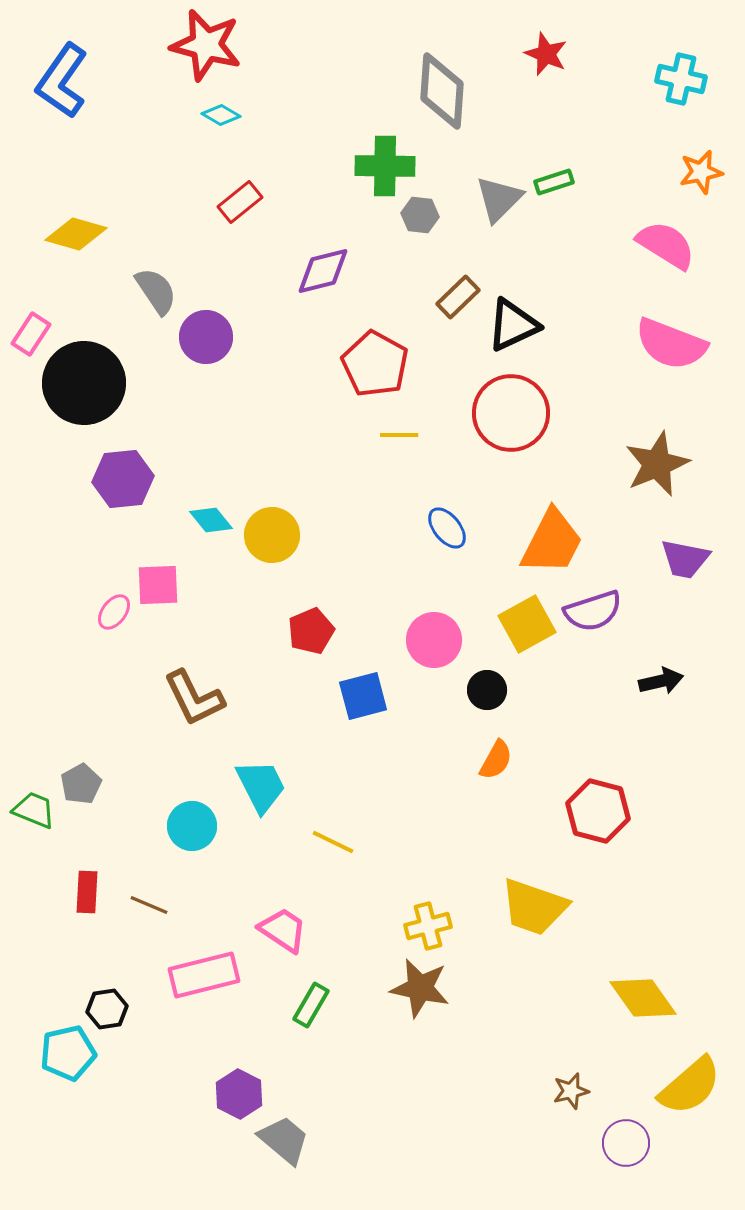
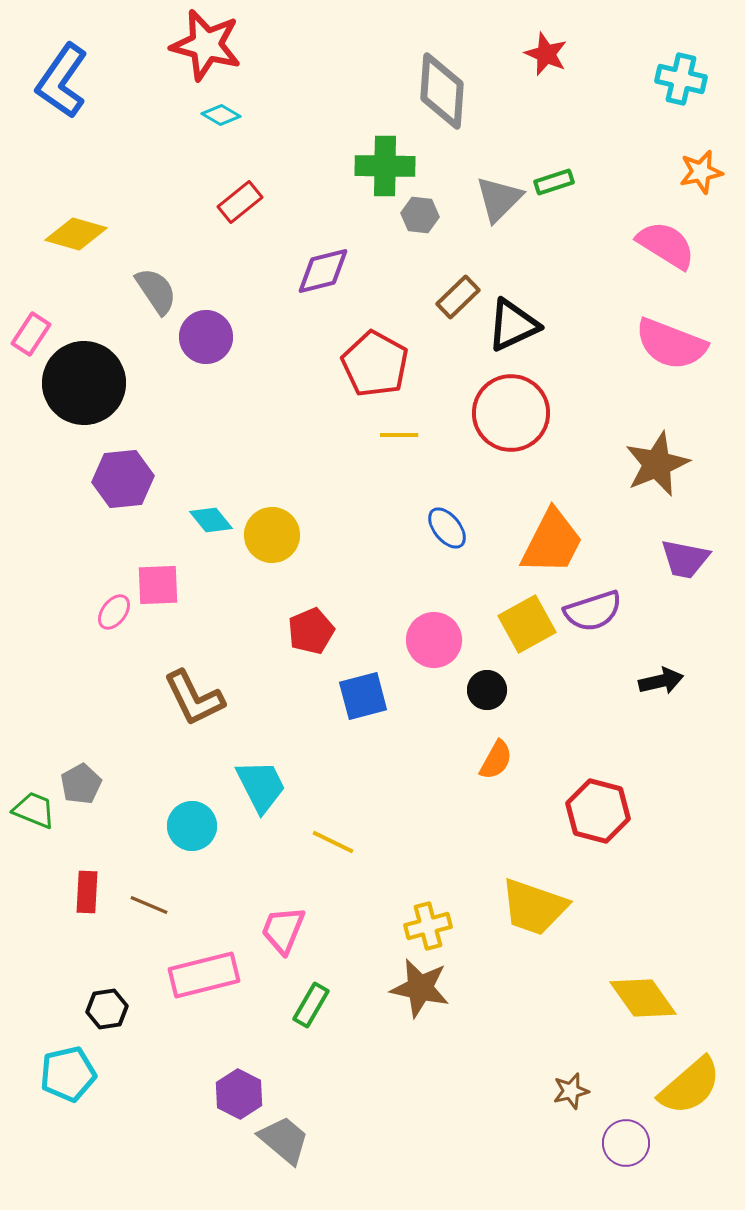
pink trapezoid at (283, 930): rotated 102 degrees counterclockwise
cyan pentagon at (68, 1053): moved 21 px down
